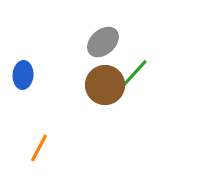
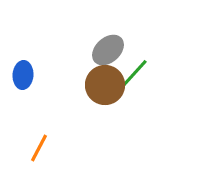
gray ellipse: moved 5 px right, 8 px down
